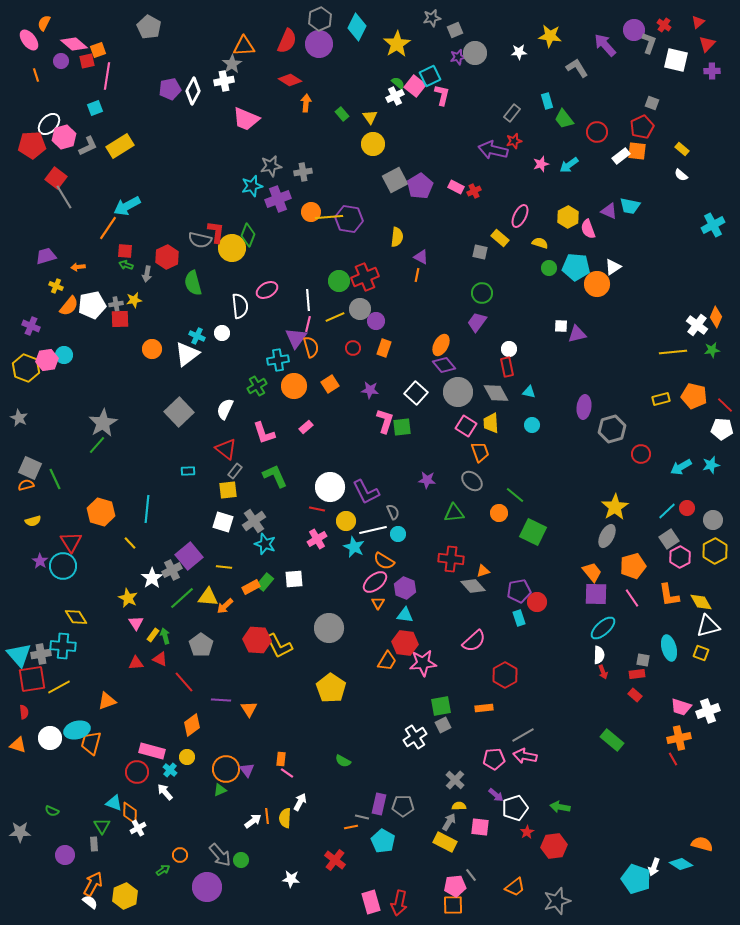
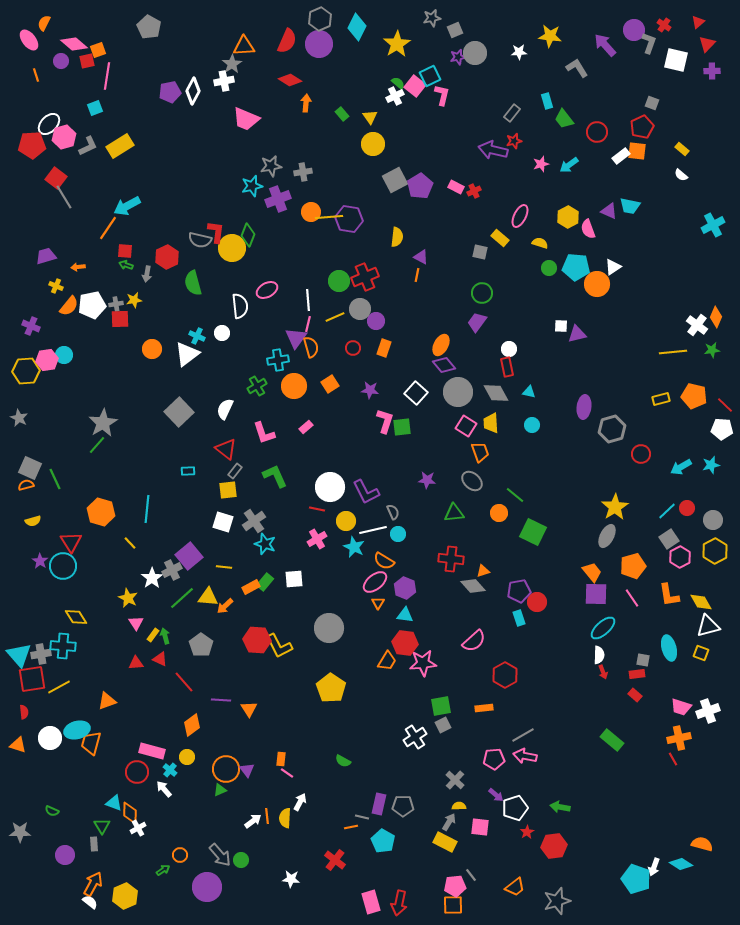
purple pentagon at (170, 89): moved 3 px down
yellow hexagon at (26, 368): moved 3 px down; rotated 24 degrees counterclockwise
white arrow at (165, 792): moved 1 px left, 3 px up
